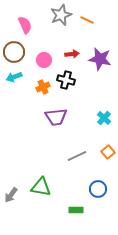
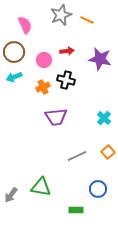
red arrow: moved 5 px left, 3 px up
